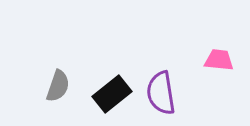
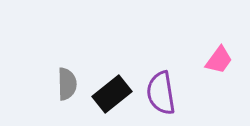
pink trapezoid: rotated 120 degrees clockwise
gray semicircle: moved 9 px right, 2 px up; rotated 20 degrees counterclockwise
